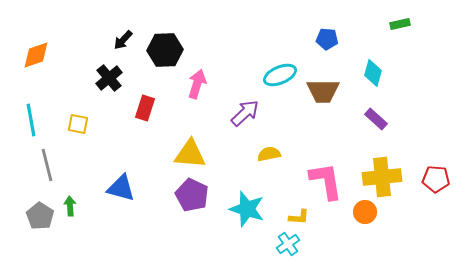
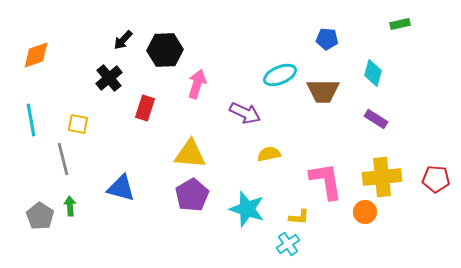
purple arrow: rotated 68 degrees clockwise
purple rectangle: rotated 10 degrees counterclockwise
gray line: moved 16 px right, 6 px up
purple pentagon: rotated 16 degrees clockwise
